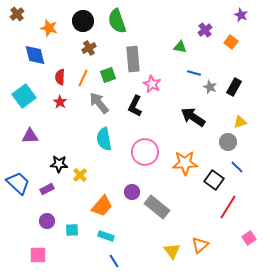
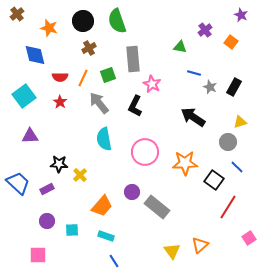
red semicircle at (60, 77): rotated 91 degrees counterclockwise
